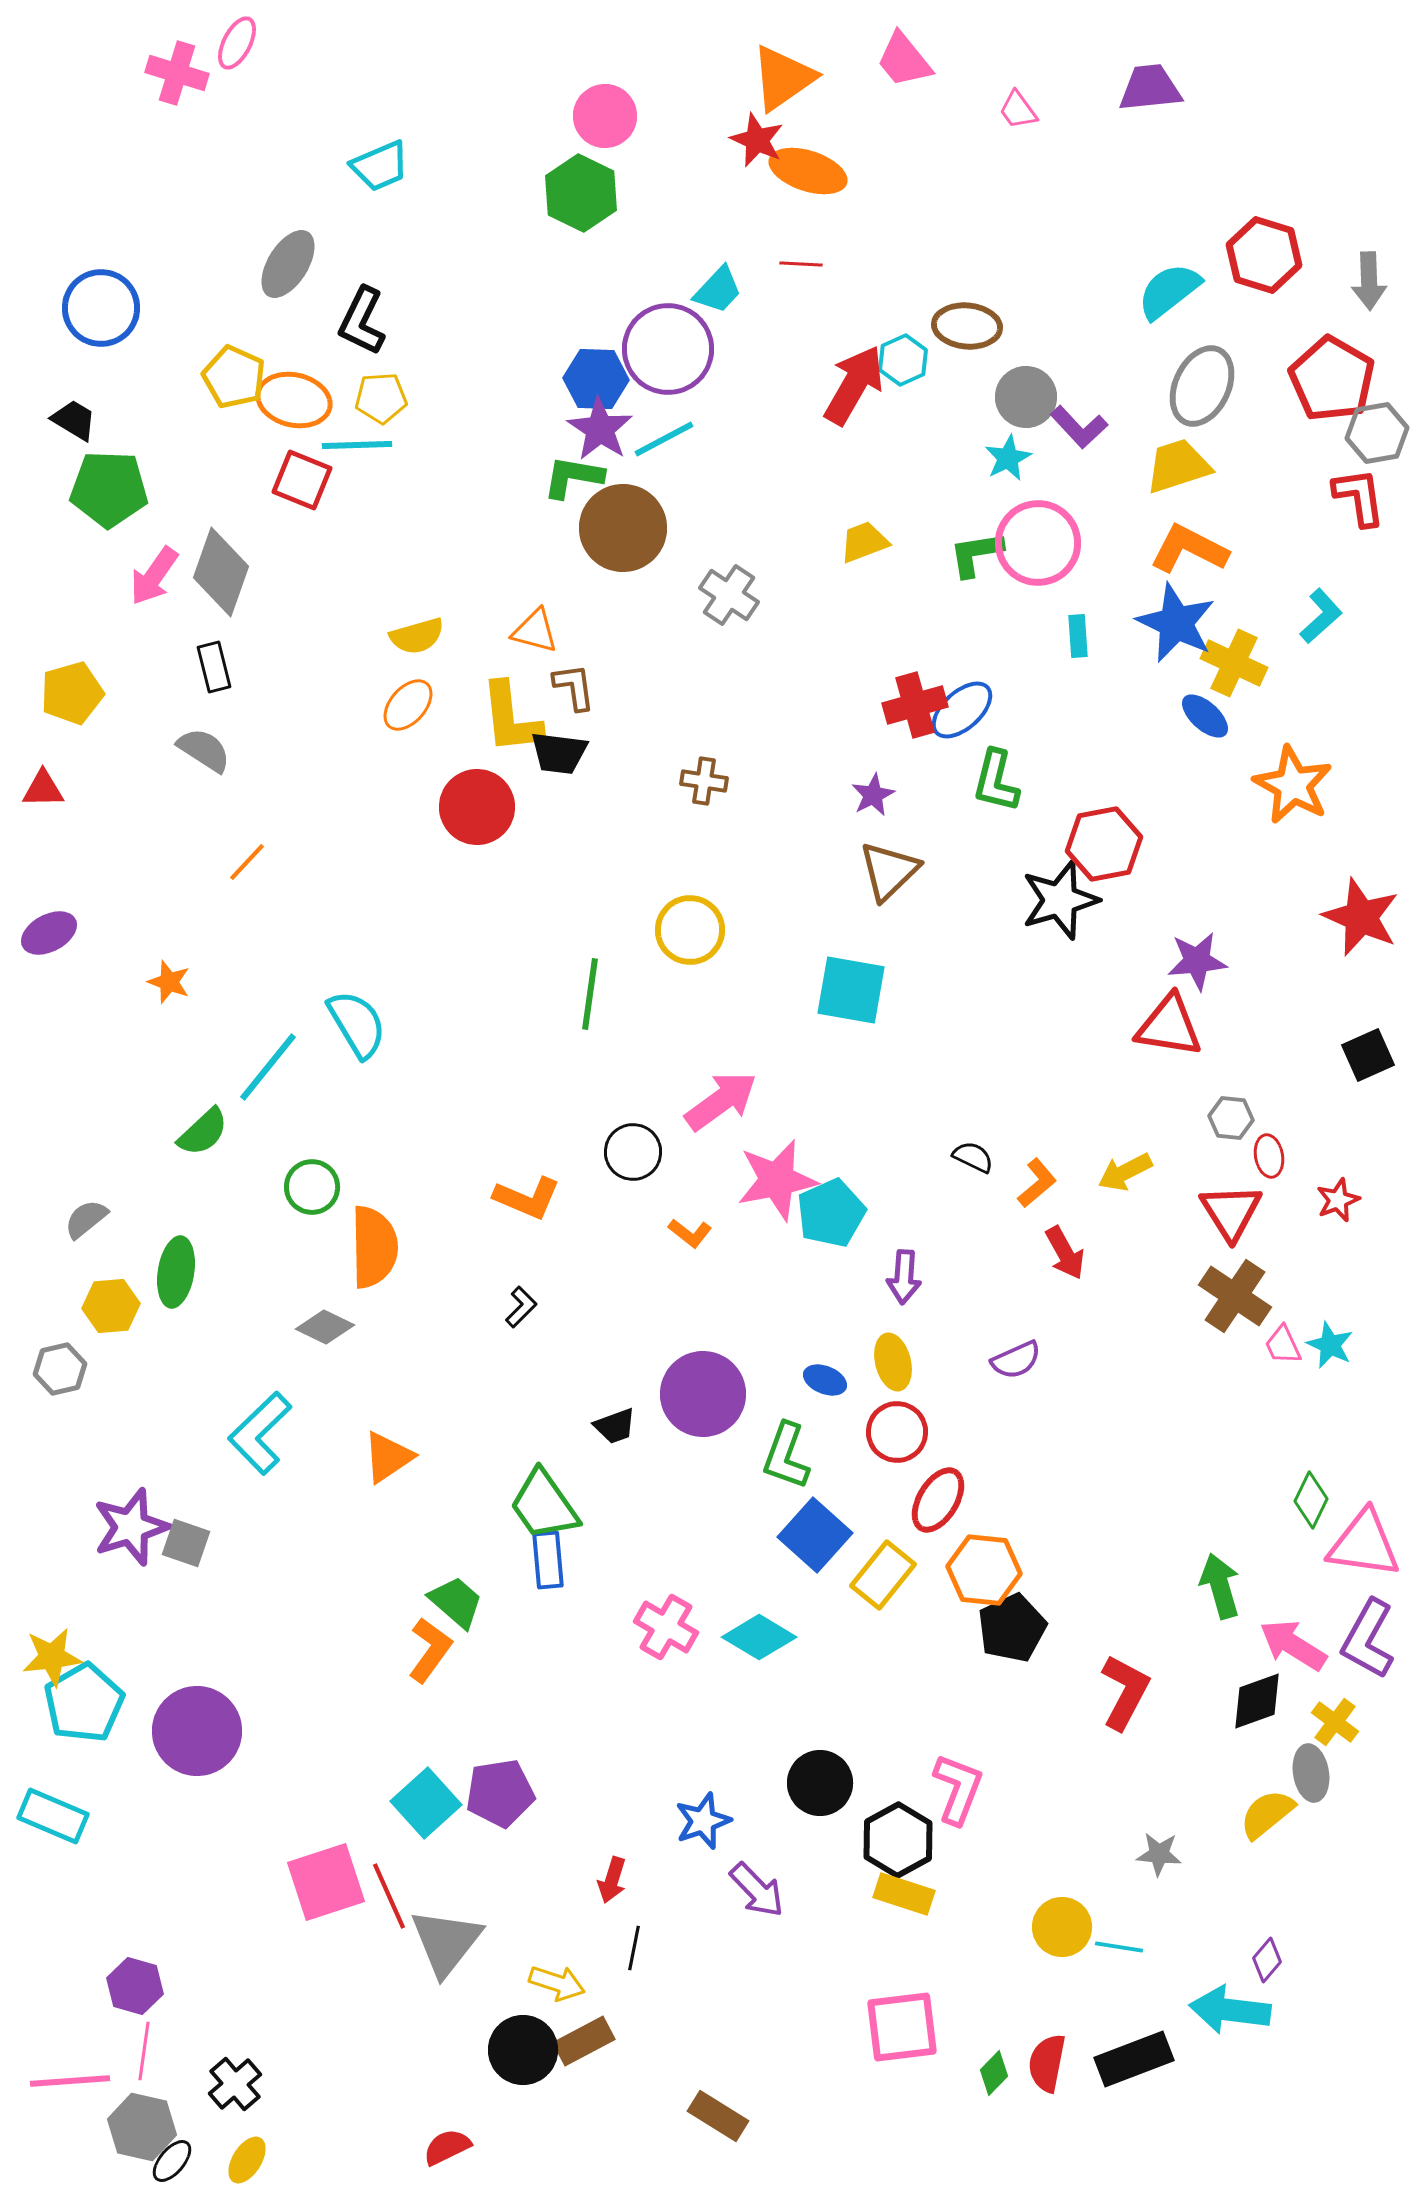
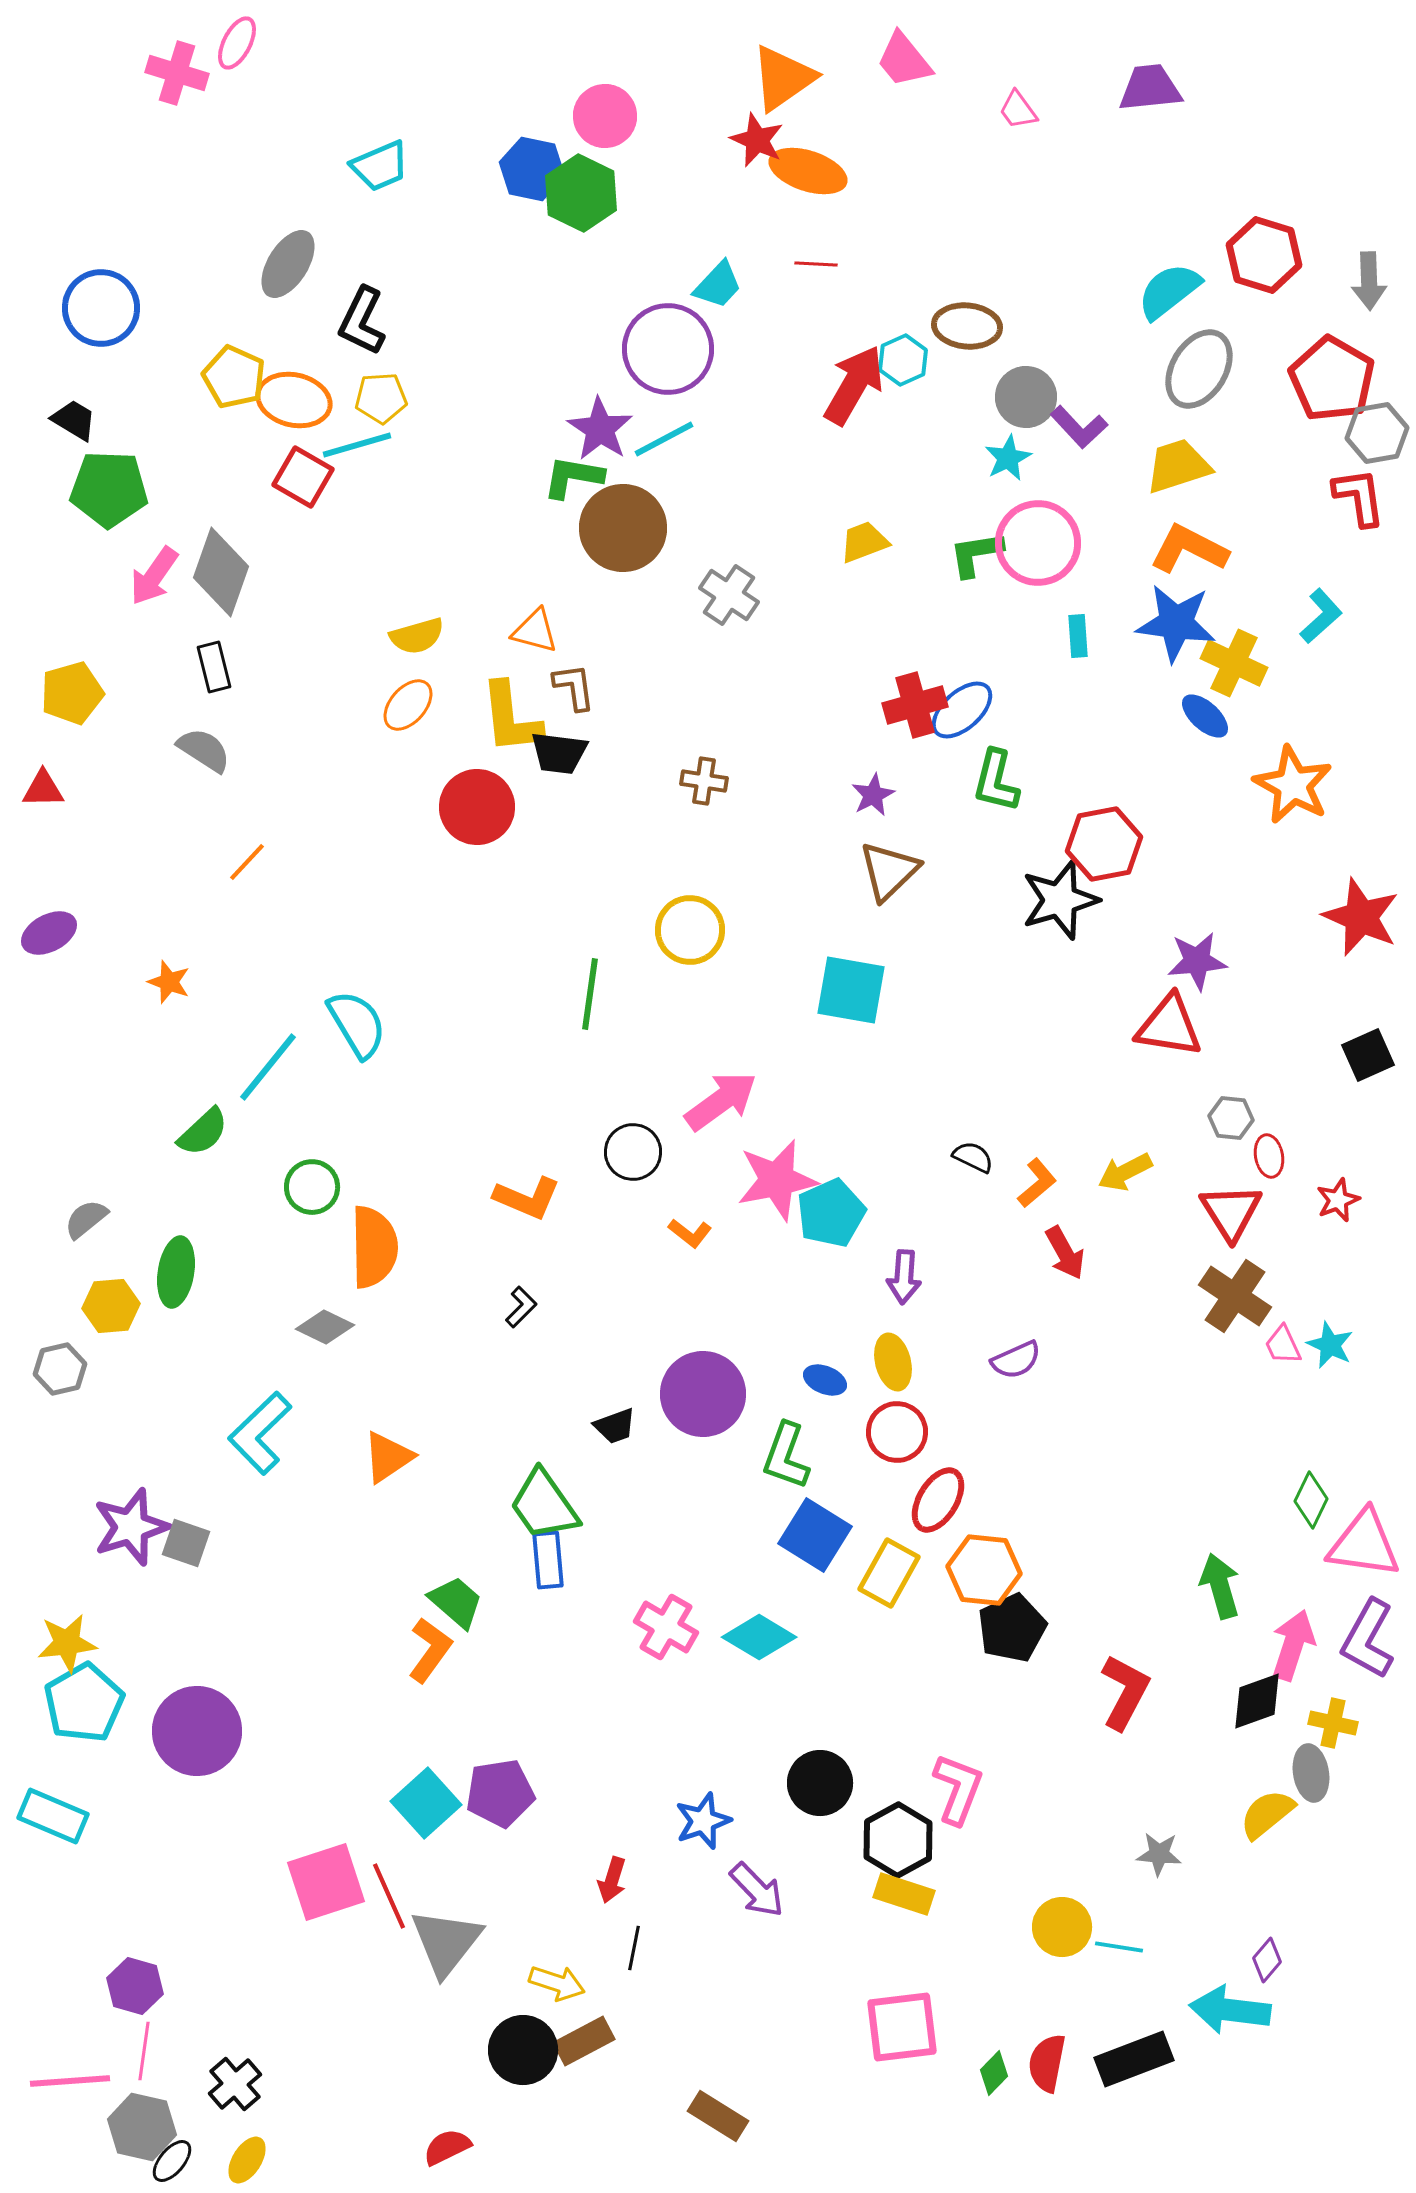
red line at (801, 264): moved 15 px right
cyan trapezoid at (718, 290): moved 5 px up
blue hexagon at (596, 379): moved 64 px left, 210 px up; rotated 10 degrees clockwise
gray ellipse at (1202, 386): moved 3 px left, 17 px up; rotated 6 degrees clockwise
cyan line at (357, 445): rotated 14 degrees counterclockwise
red square at (302, 480): moved 1 px right, 3 px up; rotated 8 degrees clockwise
blue star at (1176, 623): rotated 18 degrees counterclockwise
blue square at (815, 1535): rotated 10 degrees counterclockwise
yellow rectangle at (883, 1575): moved 6 px right, 2 px up; rotated 10 degrees counterclockwise
pink arrow at (1293, 1645): rotated 76 degrees clockwise
yellow star at (52, 1657): moved 15 px right, 14 px up
yellow cross at (1335, 1722): moved 2 px left, 1 px down; rotated 24 degrees counterclockwise
